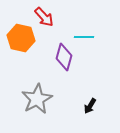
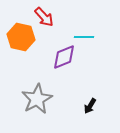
orange hexagon: moved 1 px up
purple diamond: rotated 52 degrees clockwise
